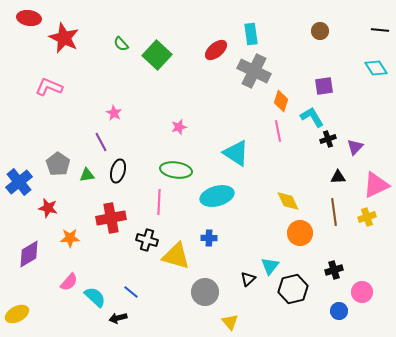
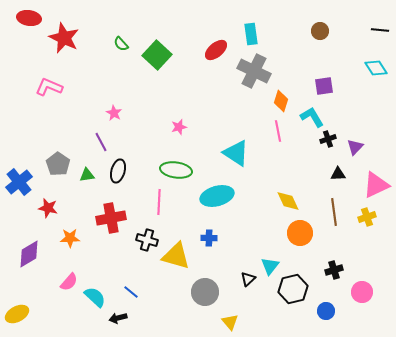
black triangle at (338, 177): moved 3 px up
blue circle at (339, 311): moved 13 px left
